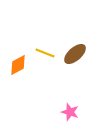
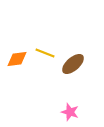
brown ellipse: moved 2 px left, 10 px down
orange diamond: moved 1 px left, 6 px up; rotated 20 degrees clockwise
